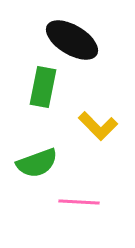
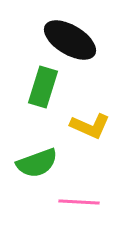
black ellipse: moved 2 px left
green rectangle: rotated 6 degrees clockwise
yellow L-shape: moved 8 px left; rotated 21 degrees counterclockwise
